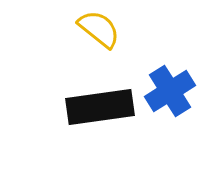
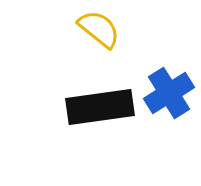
blue cross: moved 1 px left, 2 px down
